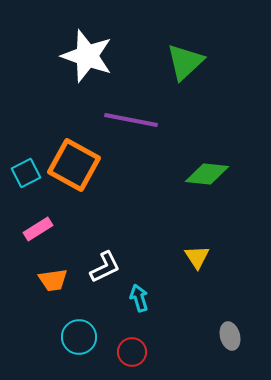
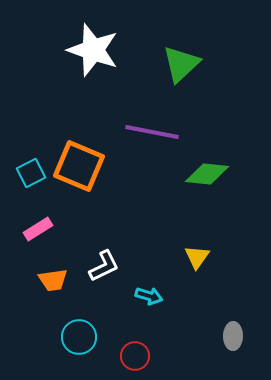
white star: moved 6 px right, 6 px up
green triangle: moved 4 px left, 2 px down
purple line: moved 21 px right, 12 px down
orange square: moved 5 px right, 1 px down; rotated 6 degrees counterclockwise
cyan square: moved 5 px right
yellow triangle: rotated 8 degrees clockwise
white L-shape: moved 1 px left, 1 px up
cyan arrow: moved 10 px right, 2 px up; rotated 124 degrees clockwise
gray ellipse: moved 3 px right; rotated 16 degrees clockwise
red circle: moved 3 px right, 4 px down
